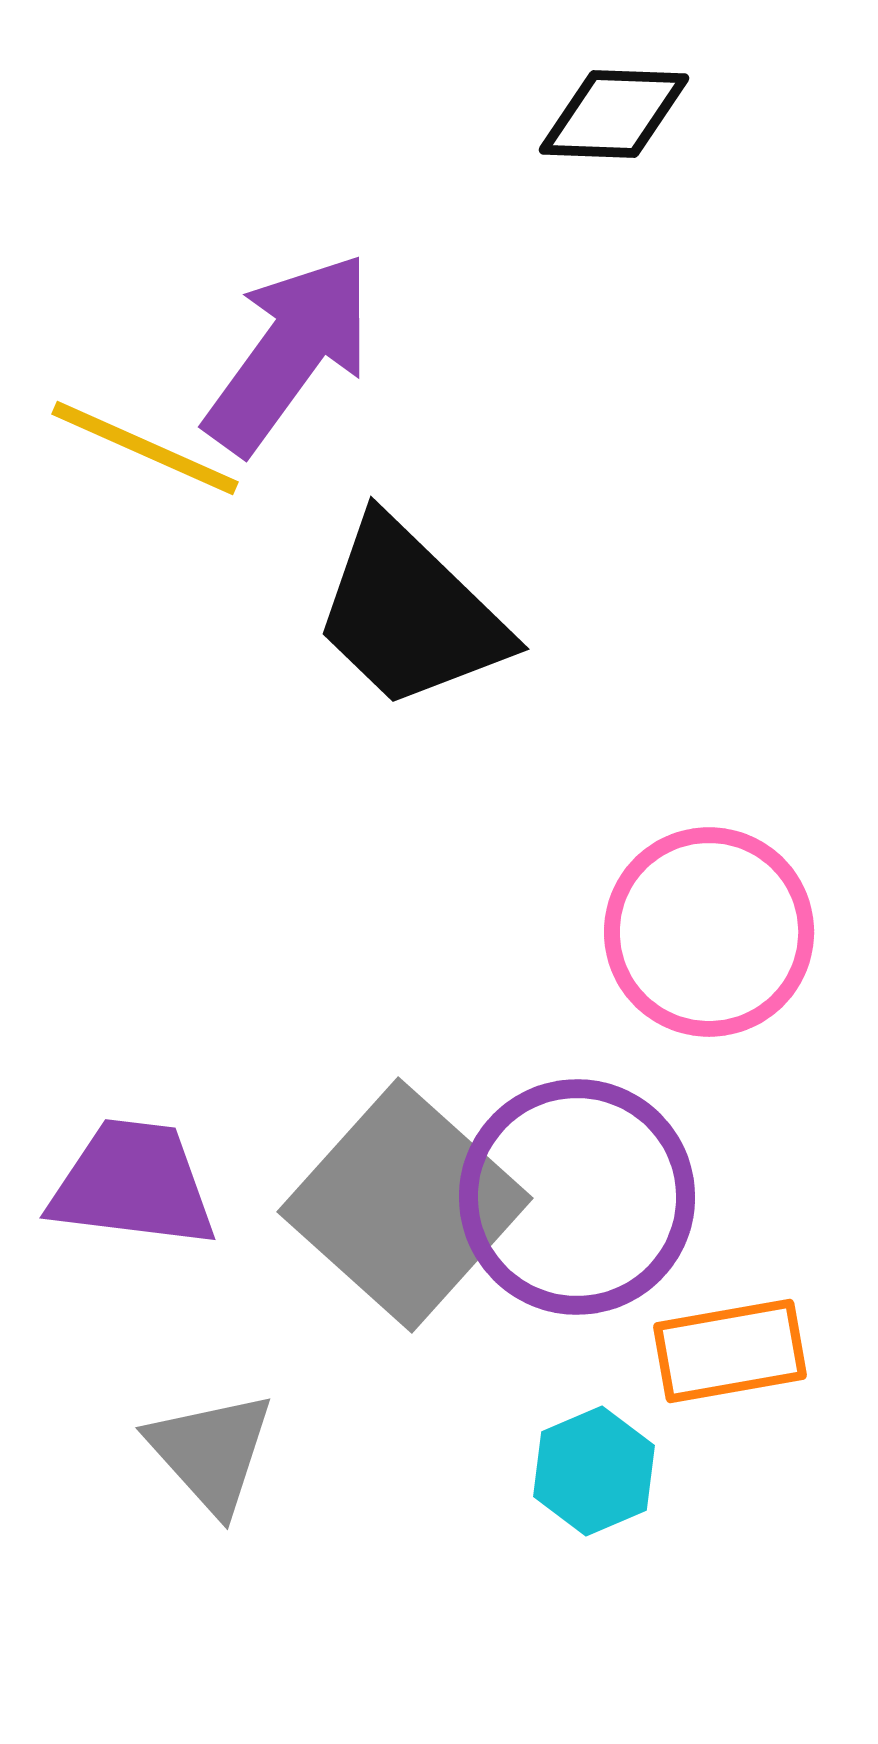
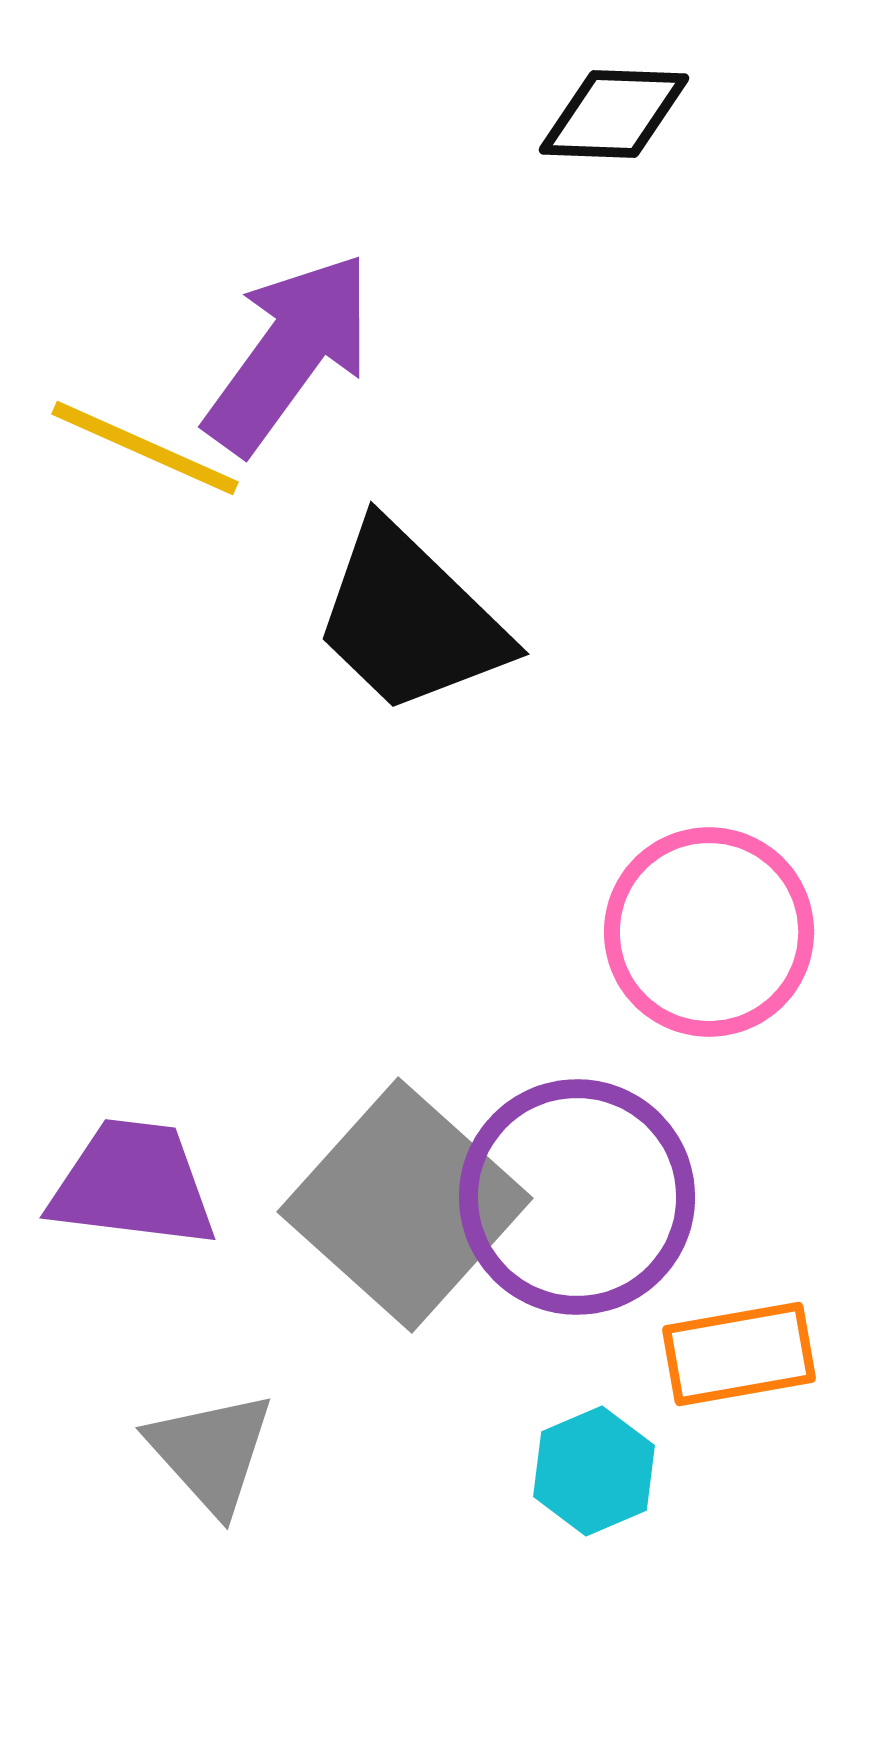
black trapezoid: moved 5 px down
orange rectangle: moved 9 px right, 3 px down
